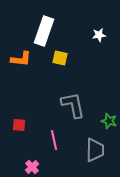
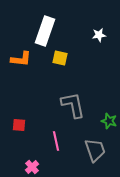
white rectangle: moved 1 px right
pink line: moved 2 px right, 1 px down
gray trapezoid: rotated 20 degrees counterclockwise
